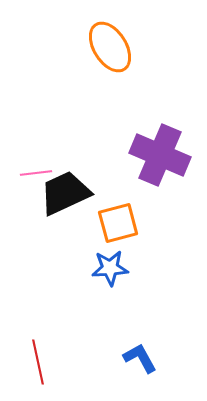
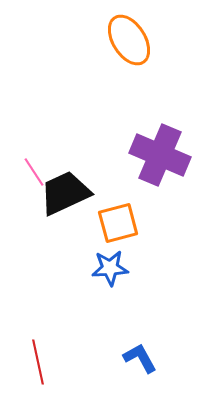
orange ellipse: moved 19 px right, 7 px up
pink line: moved 2 px left, 1 px up; rotated 64 degrees clockwise
